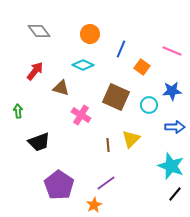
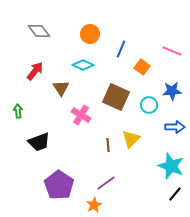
brown triangle: rotated 42 degrees clockwise
